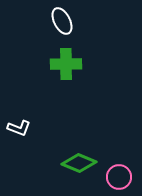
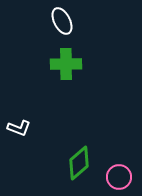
green diamond: rotated 64 degrees counterclockwise
